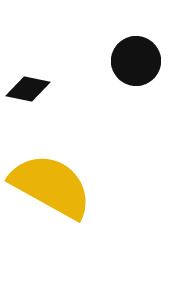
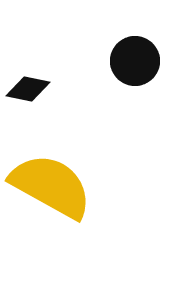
black circle: moved 1 px left
